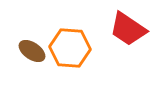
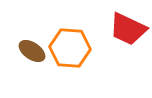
red trapezoid: rotated 9 degrees counterclockwise
